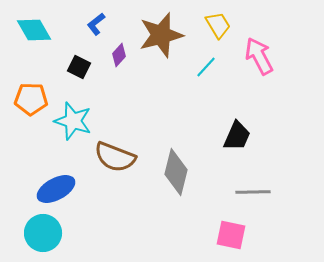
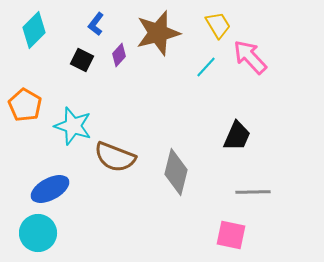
blue L-shape: rotated 15 degrees counterclockwise
cyan diamond: rotated 75 degrees clockwise
brown star: moved 3 px left, 2 px up
pink arrow: moved 9 px left, 1 px down; rotated 15 degrees counterclockwise
black square: moved 3 px right, 7 px up
orange pentagon: moved 6 px left, 6 px down; rotated 28 degrees clockwise
cyan star: moved 5 px down
blue ellipse: moved 6 px left
cyan circle: moved 5 px left
